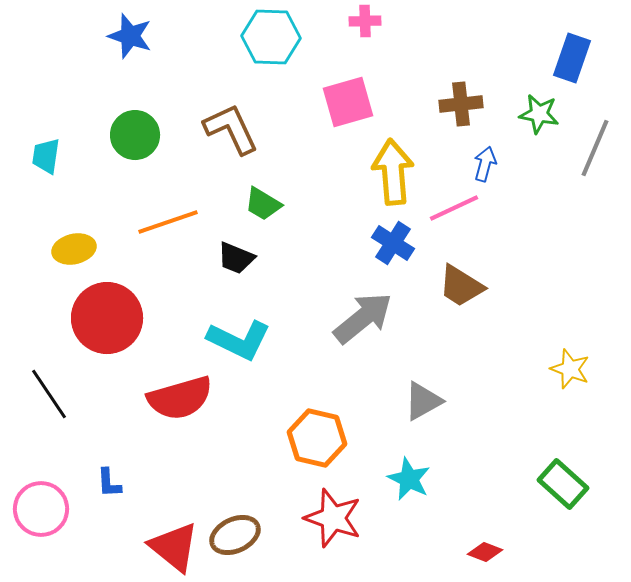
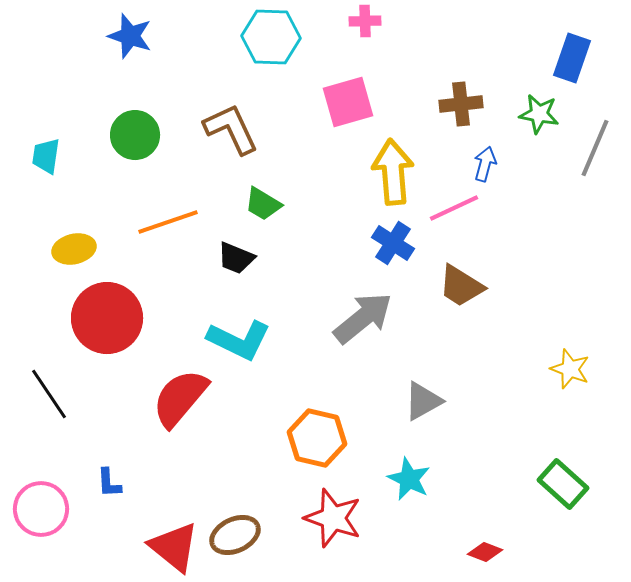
red semicircle: rotated 146 degrees clockwise
